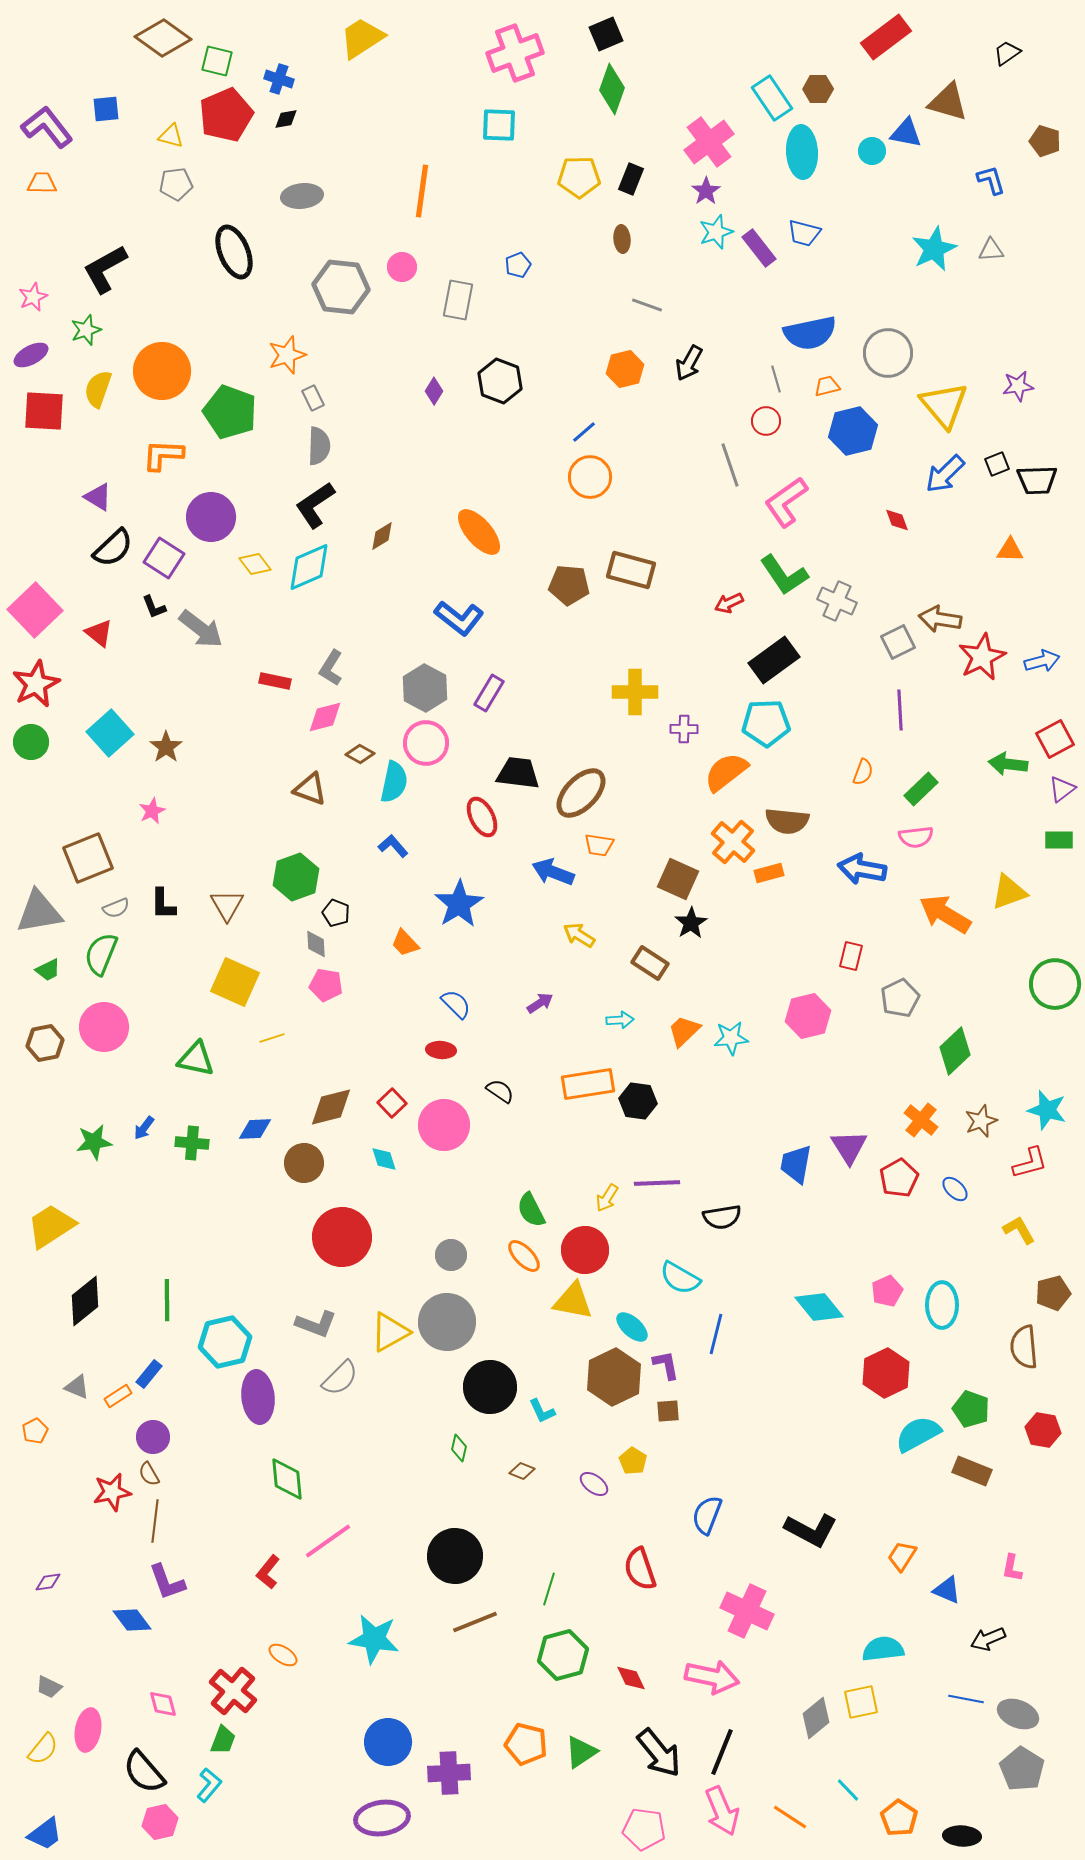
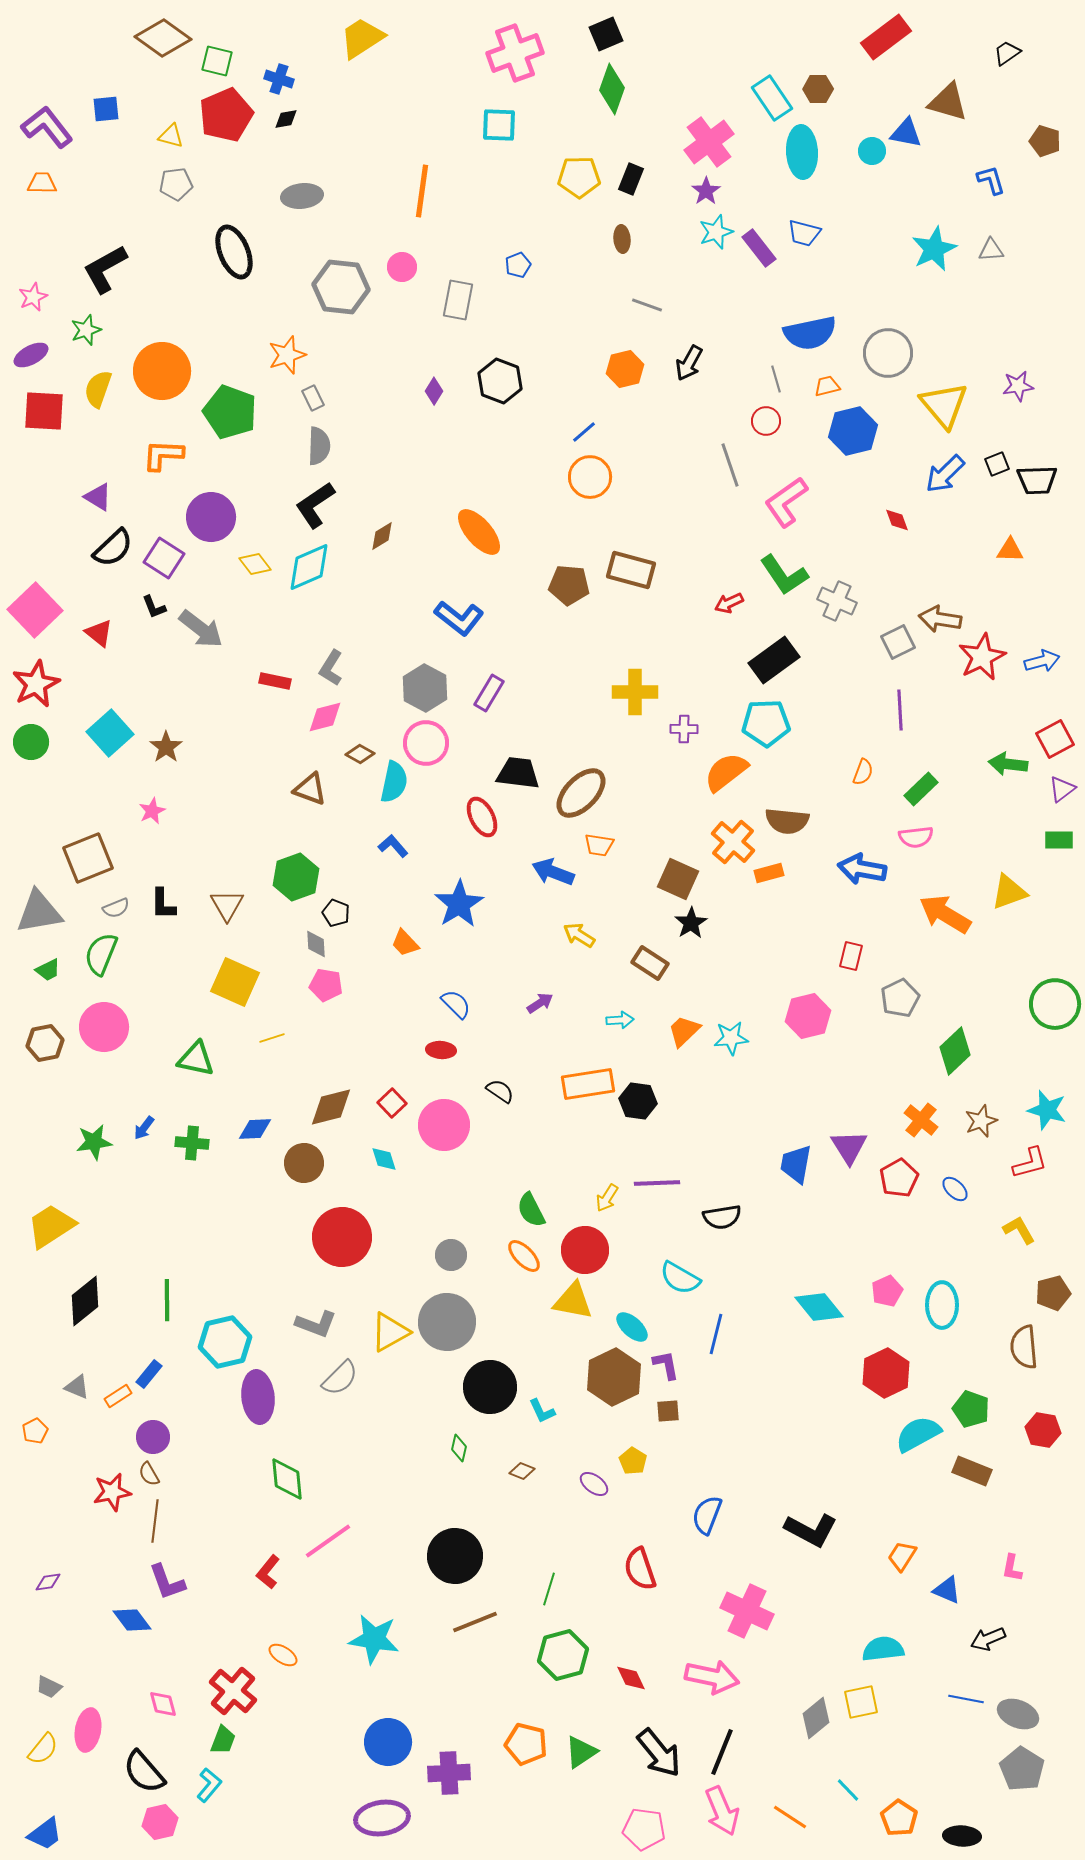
green circle at (1055, 984): moved 20 px down
